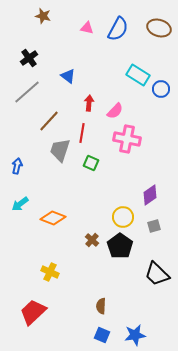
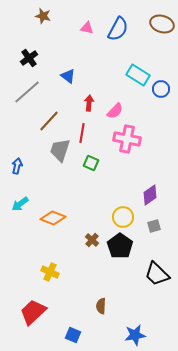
brown ellipse: moved 3 px right, 4 px up
blue square: moved 29 px left
